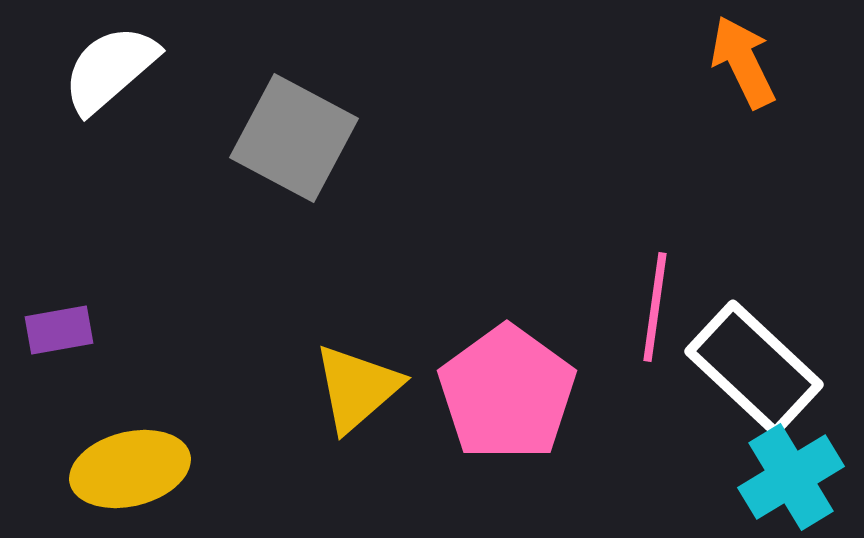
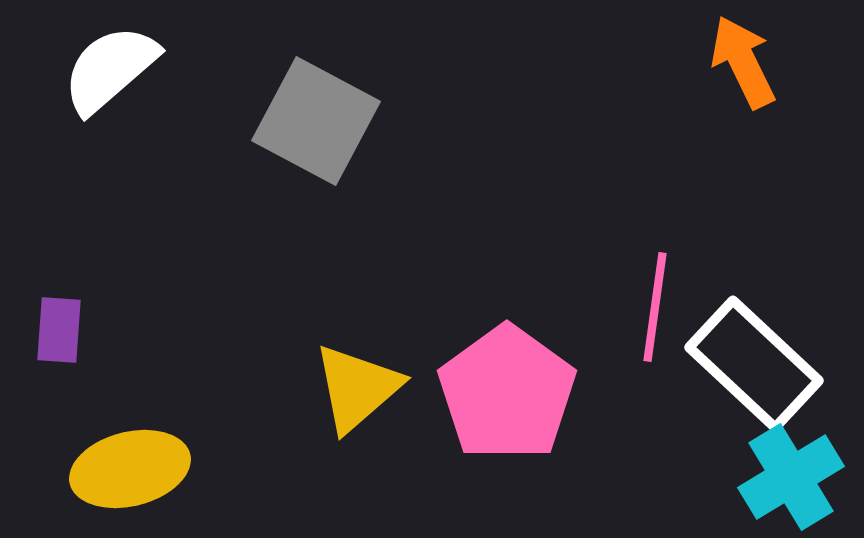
gray square: moved 22 px right, 17 px up
purple rectangle: rotated 76 degrees counterclockwise
white rectangle: moved 4 px up
